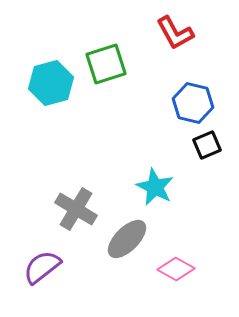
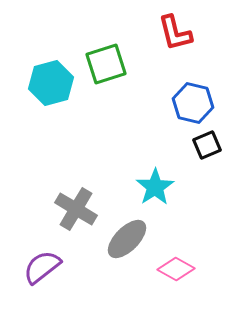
red L-shape: rotated 15 degrees clockwise
cyan star: rotated 12 degrees clockwise
